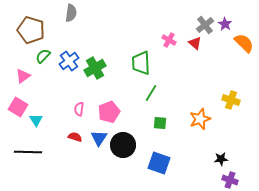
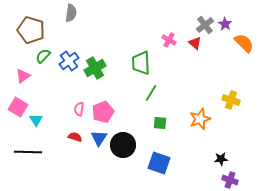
pink pentagon: moved 6 px left
